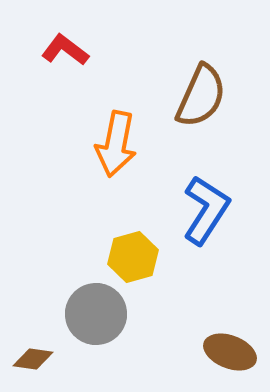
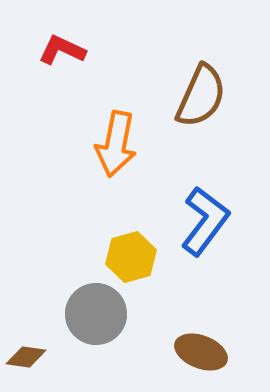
red L-shape: moved 3 px left; rotated 12 degrees counterclockwise
blue L-shape: moved 1 px left, 11 px down; rotated 4 degrees clockwise
yellow hexagon: moved 2 px left
brown ellipse: moved 29 px left
brown diamond: moved 7 px left, 2 px up
